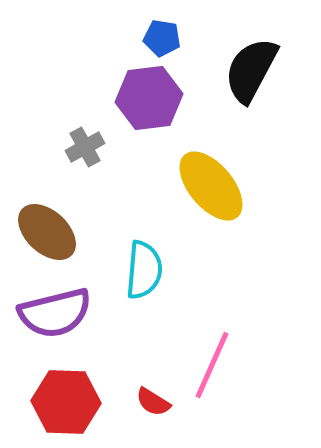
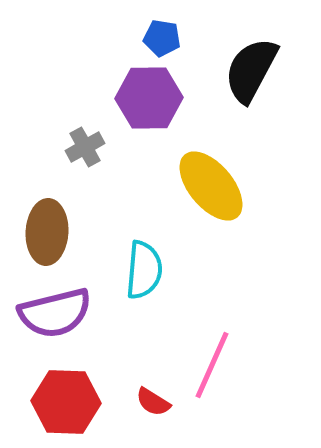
purple hexagon: rotated 6 degrees clockwise
brown ellipse: rotated 50 degrees clockwise
